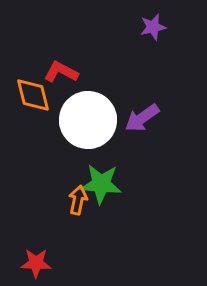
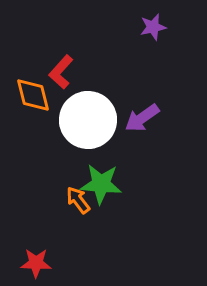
red L-shape: rotated 76 degrees counterclockwise
orange arrow: rotated 48 degrees counterclockwise
